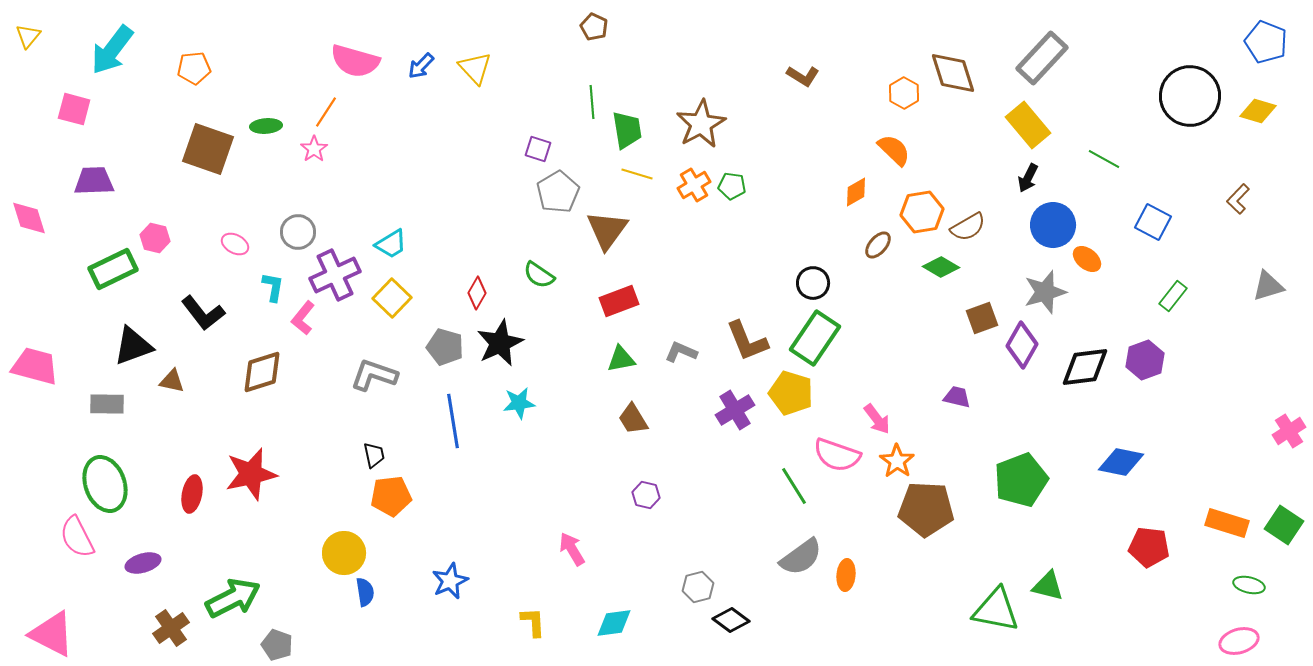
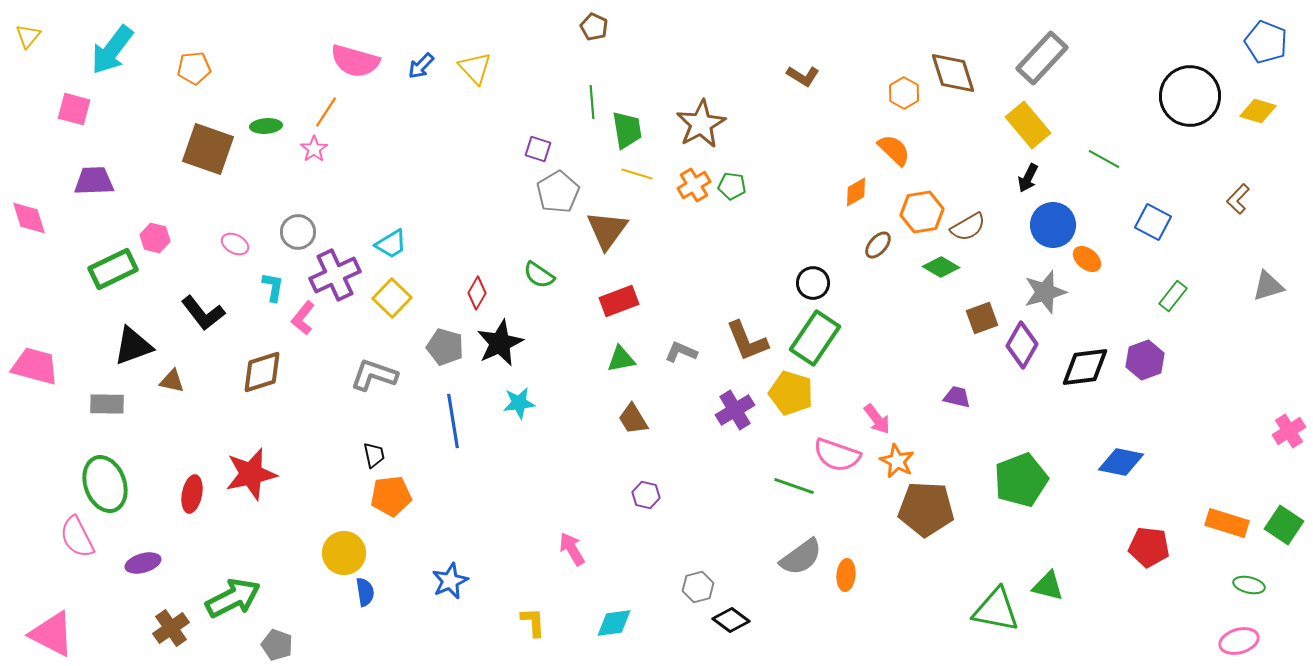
orange star at (897, 461): rotated 8 degrees counterclockwise
green line at (794, 486): rotated 39 degrees counterclockwise
